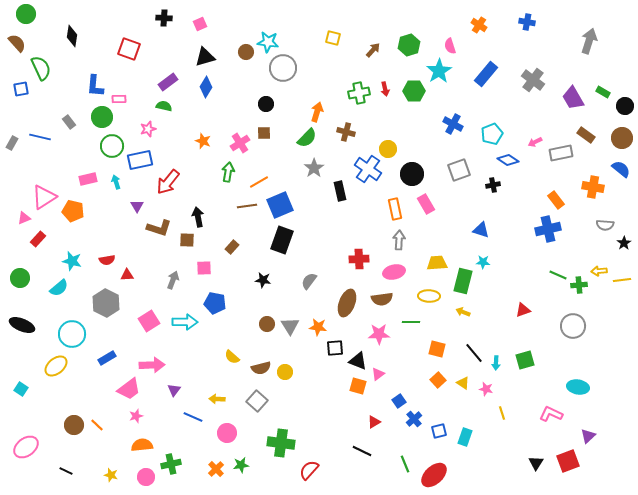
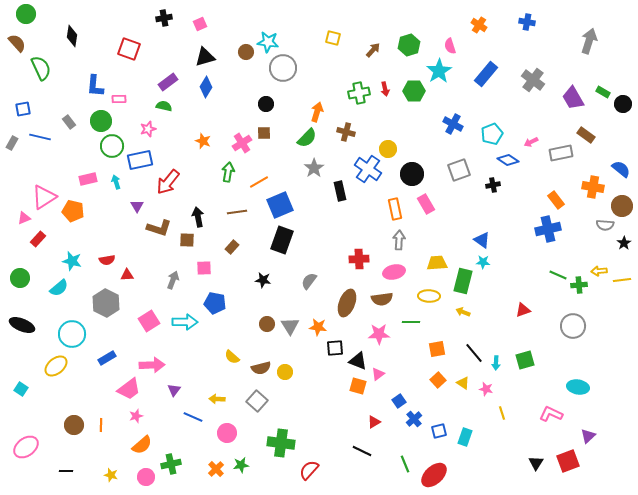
black cross at (164, 18): rotated 14 degrees counterclockwise
blue square at (21, 89): moved 2 px right, 20 px down
black circle at (625, 106): moved 2 px left, 2 px up
green circle at (102, 117): moved 1 px left, 4 px down
brown circle at (622, 138): moved 68 px down
pink arrow at (535, 142): moved 4 px left
pink cross at (240, 143): moved 2 px right
brown line at (247, 206): moved 10 px left, 6 px down
blue triangle at (481, 230): moved 1 px right, 10 px down; rotated 18 degrees clockwise
orange square at (437, 349): rotated 24 degrees counterclockwise
orange line at (97, 425): moved 4 px right; rotated 48 degrees clockwise
orange semicircle at (142, 445): rotated 145 degrees clockwise
black line at (66, 471): rotated 24 degrees counterclockwise
